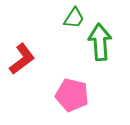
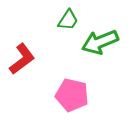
green trapezoid: moved 6 px left, 2 px down
green arrow: rotated 108 degrees counterclockwise
